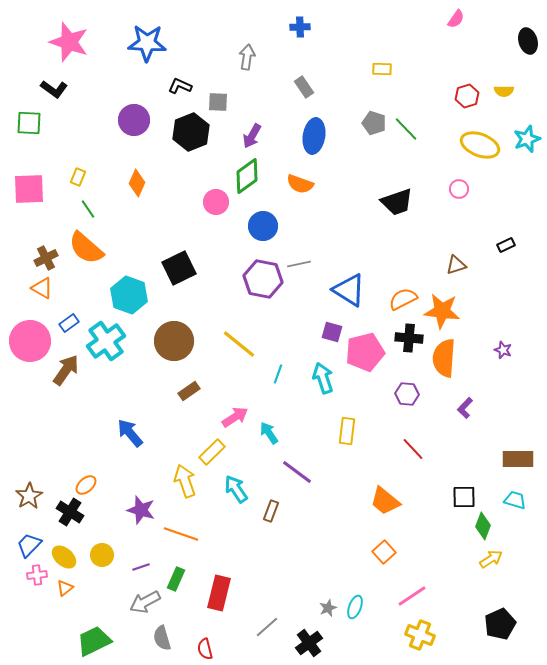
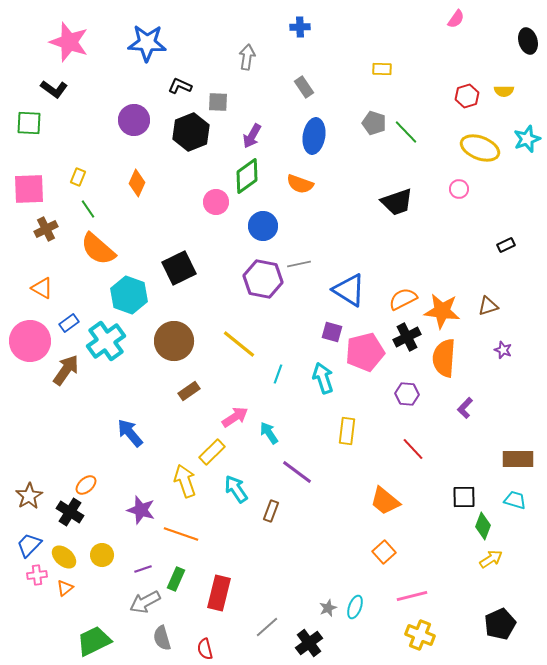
green line at (406, 129): moved 3 px down
yellow ellipse at (480, 145): moved 3 px down
orange semicircle at (86, 248): moved 12 px right, 1 px down
brown cross at (46, 258): moved 29 px up
brown triangle at (456, 265): moved 32 px right, 41 px down
black cross at (409, 338): moved 2 px left, 1 px up; rotated 32 degrees counterclockwise
purple line at (141, 567): moved 2 px right, 2 px down
pink line at (412, 596): rotated 20 degrees clockwise
